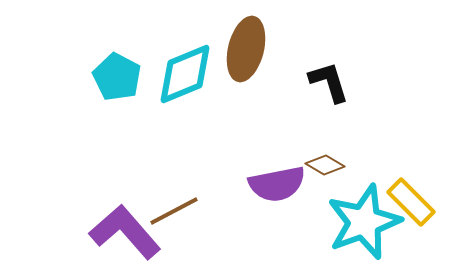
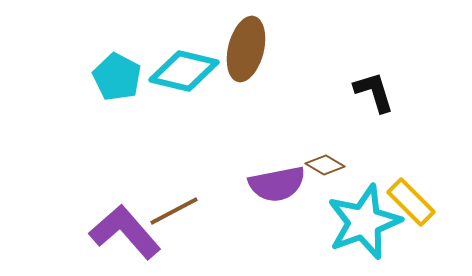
cyan diamond: moved 1 px left, 3 px up; rotated 36 degrees clockwise
black L-shape: moved 45 px right, 10 px down
